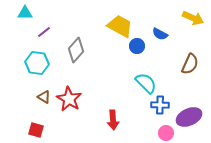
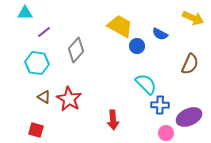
cyan semicircle: moved 1 px down
